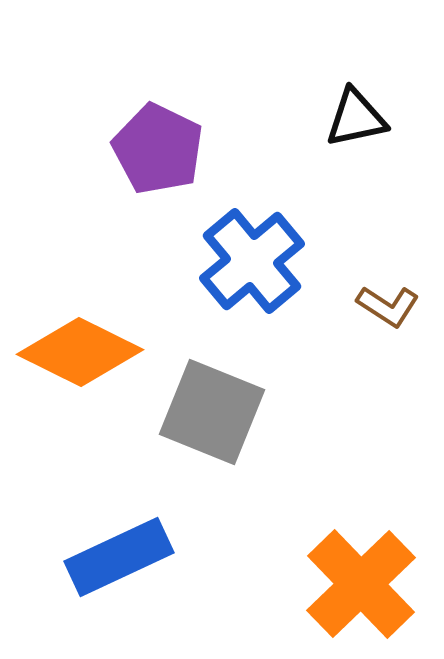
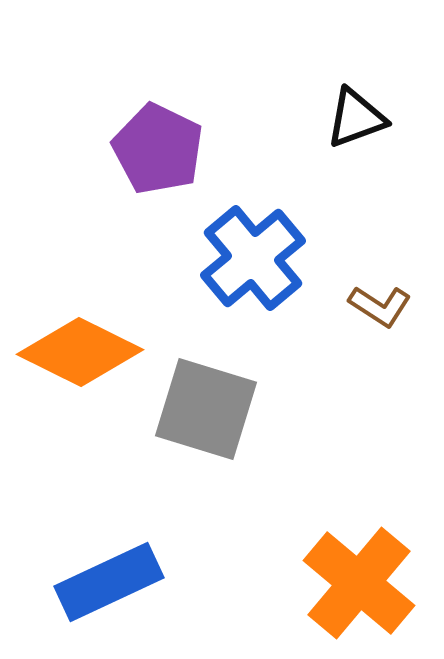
black triangle: rotated 8 degrees counterclockwise
blue cross: moved 1 px right, 3 px up
brown L-shape: moved 8 px left
gray square: moved 6 px left, 3 px up; rotated 5 degrees counterclockwise
blue rectangle: moved 10 px left, 25 px down
orange cross: moved 2 px left, 1 px up; rotated 6 degrees counterclockwise
